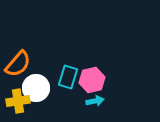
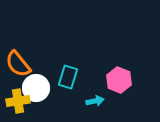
orange semicircle: rotated 100 degrees clockwise
pink hexagon: moved 27 px right; rotated 25 degrees counterclockwise
